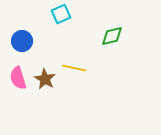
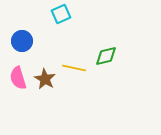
green diamond: moved 6 px left, 20 px down
